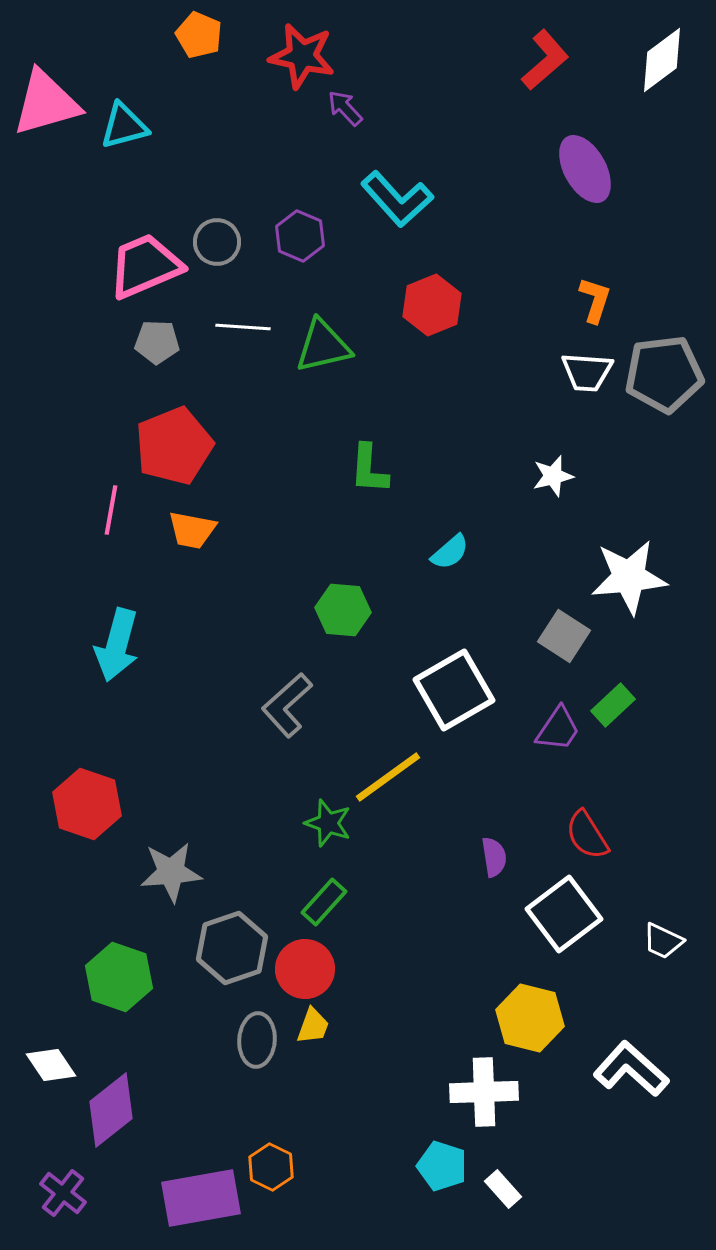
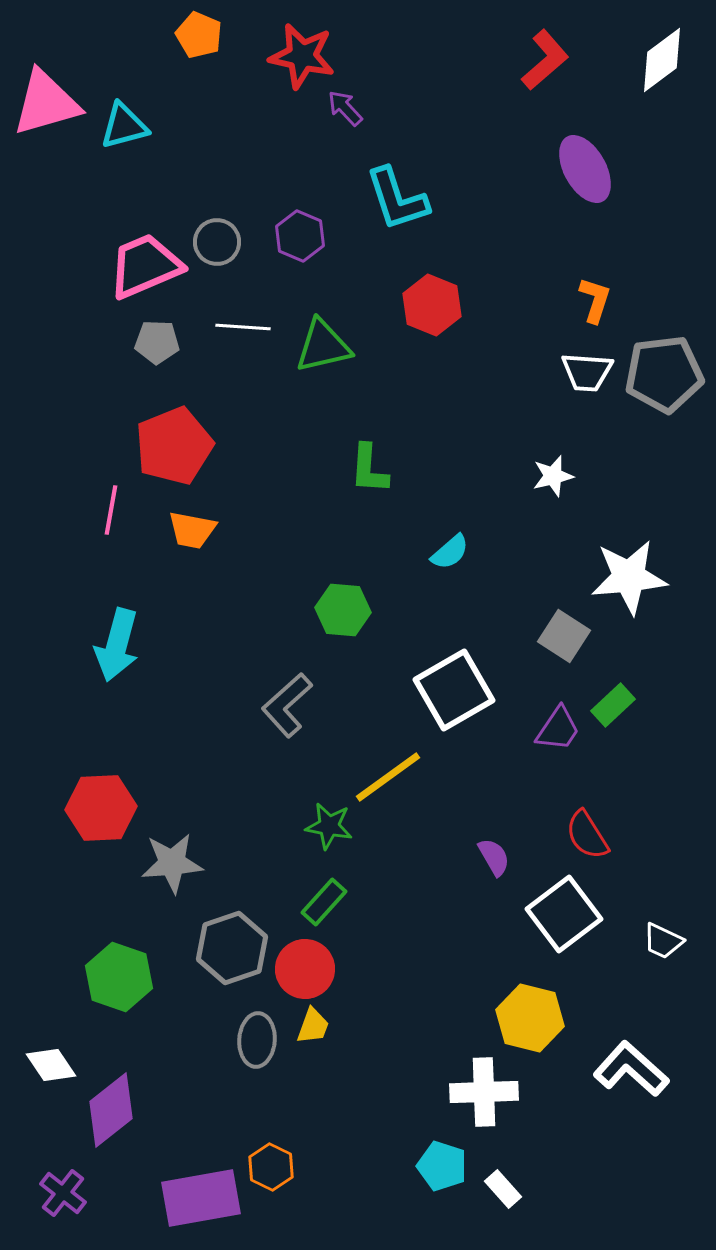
cyan L-shape at (397, 199): rotated 24 degrees clockwise
red hexagon at (432, 305): rotated 16 degrees counterclockwise
red hexagon at (87, 804): moved 14 px right, 4 px down; rotated 22 degrees counterclockwise
green star at (328, 823): moved 1 px right, 3 px down; rotated 9 degrees counterclockwise
purple semicircle at (494, 857): rotated 21 degrees counterclockwise
gray star at (171, 872): moved 1 px right, 9 px up
